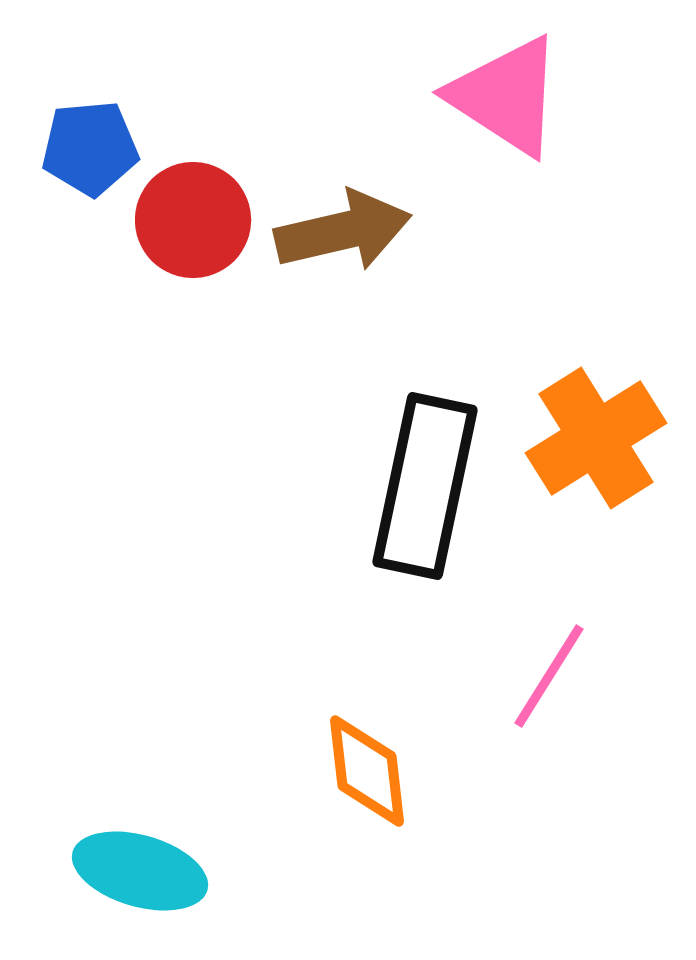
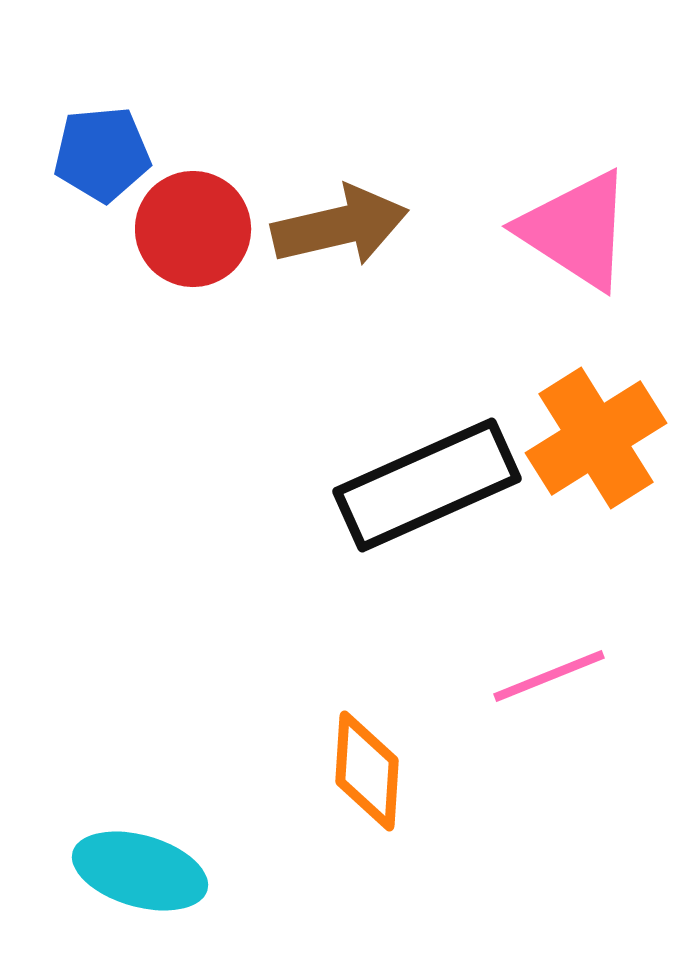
pink triangle: moved 70 px right, 134 px down
blue pentagon: moved 12 px right, 6 px down
red circle: moved 9 px down
brown arrow: moved 3 px left, 5 px up
black rectangle: moved 2 px right, 1 px up; rotated 54 degrees clockwise
pink line: rotated 36 degrees clockwise
orange diamond: rotated 10 degrees clockwise
